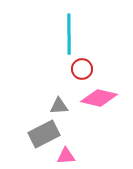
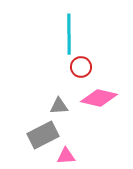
red circle: moved 1 px left, 2 px up
gray rectangle: moved 1 px left, 1 px down
